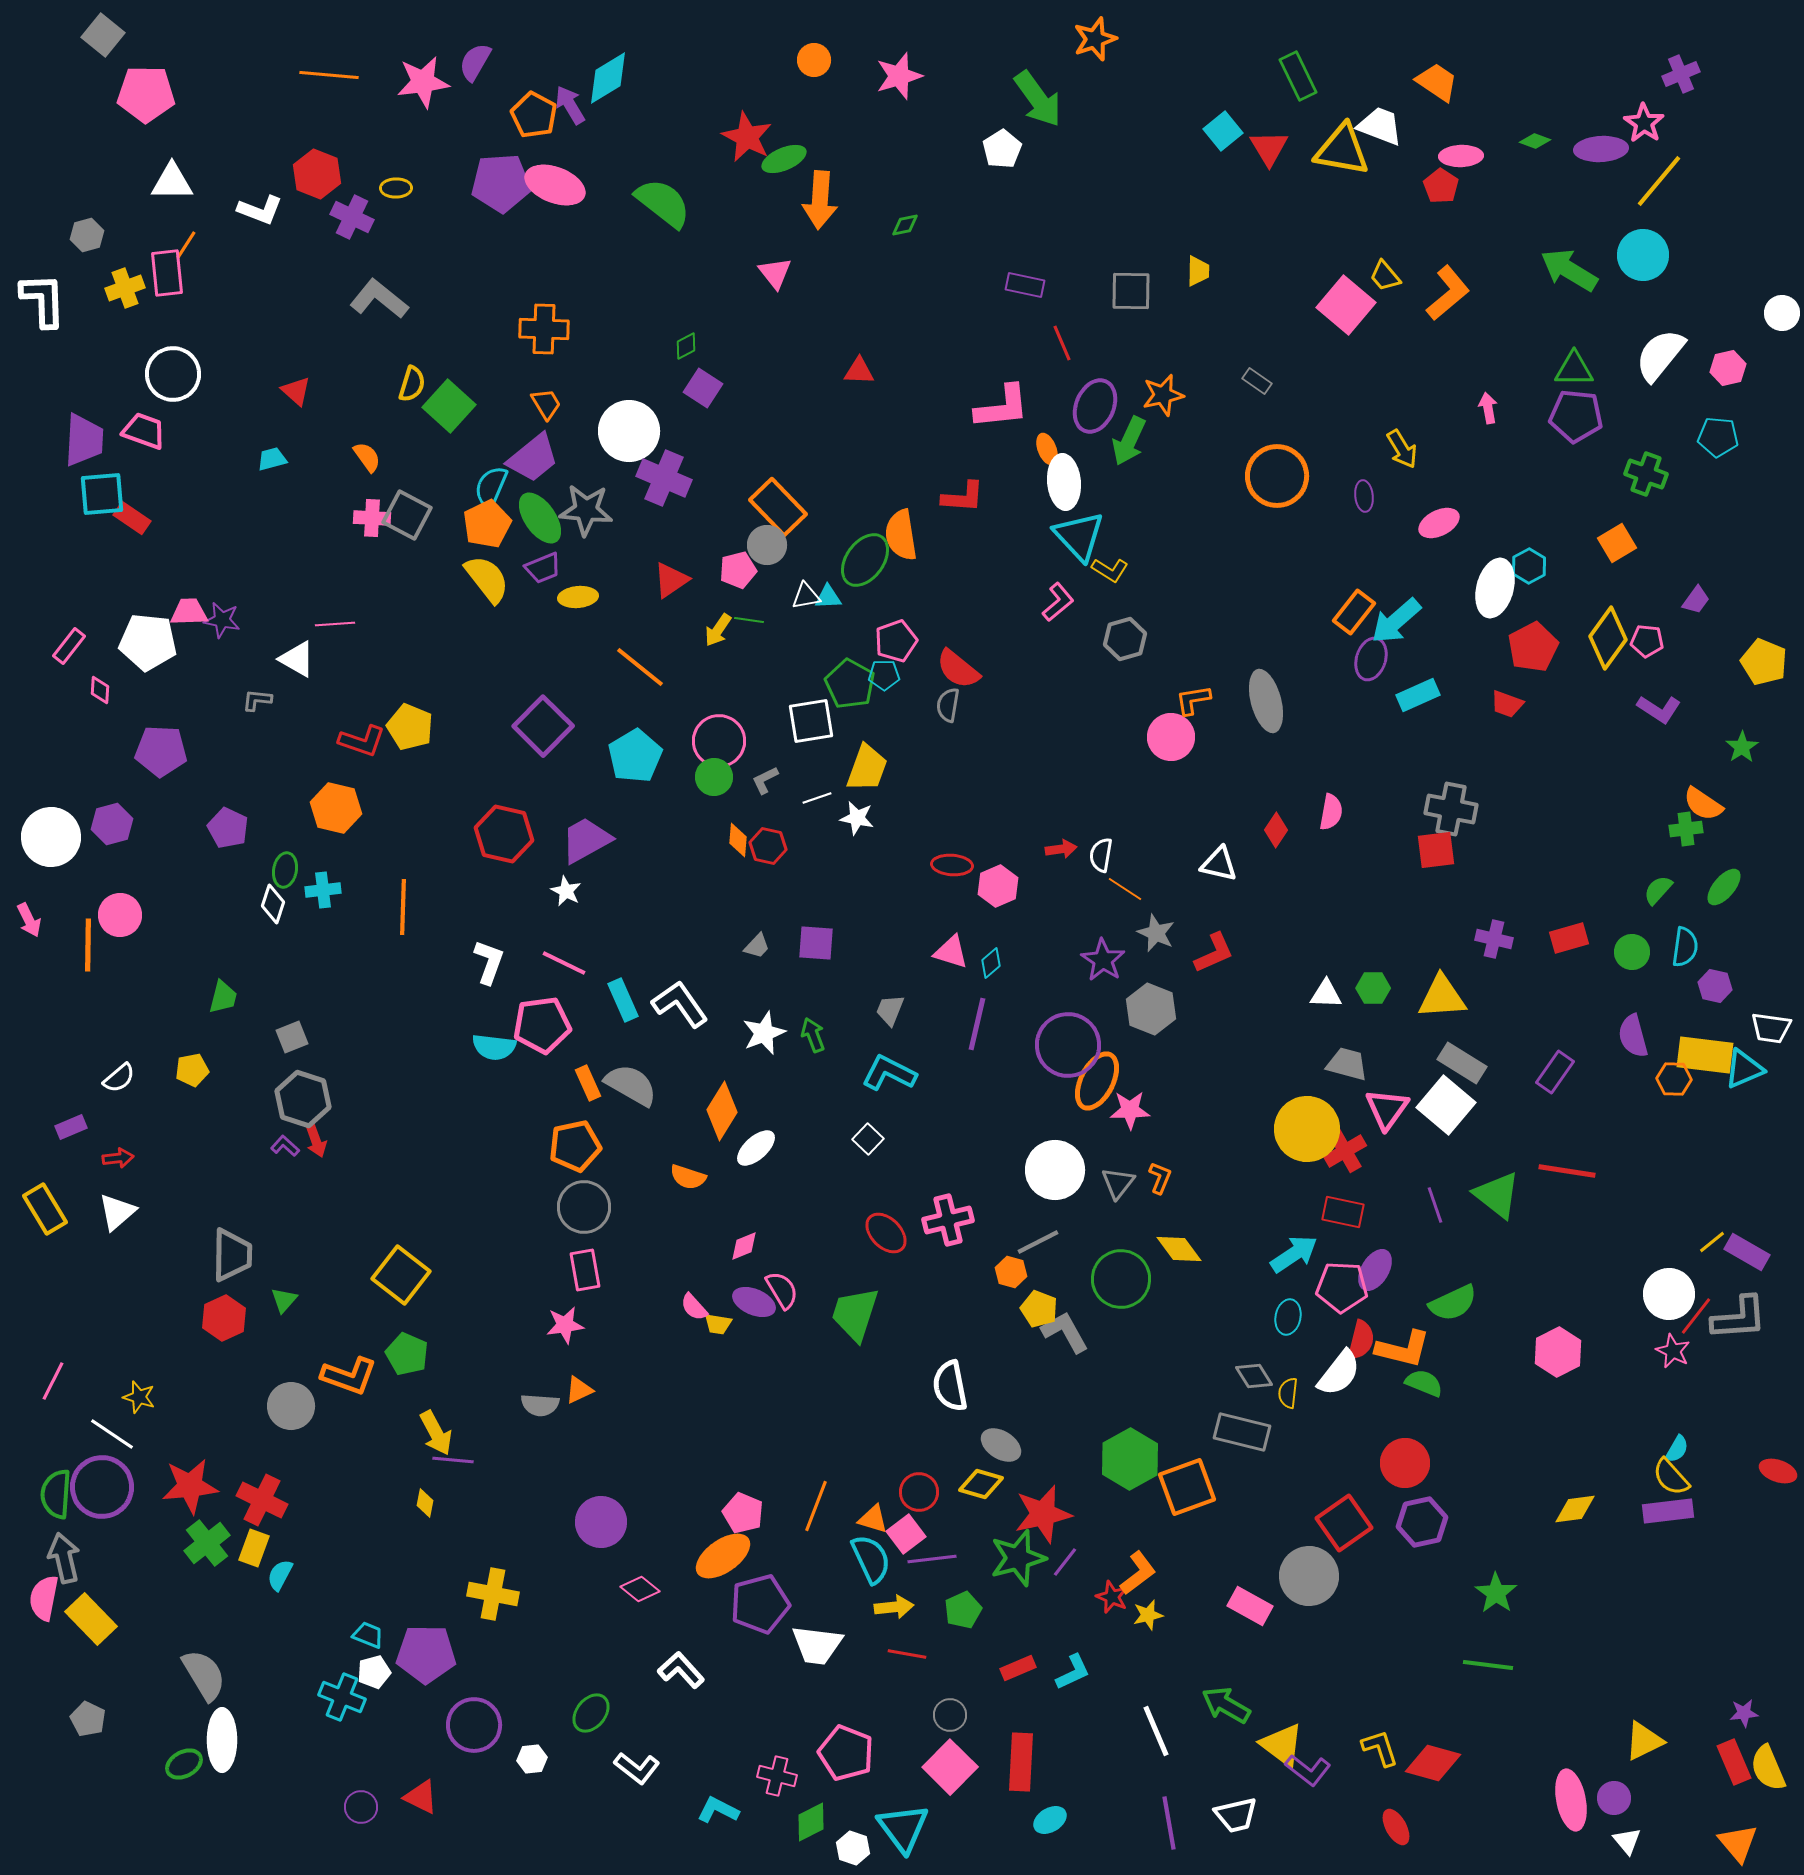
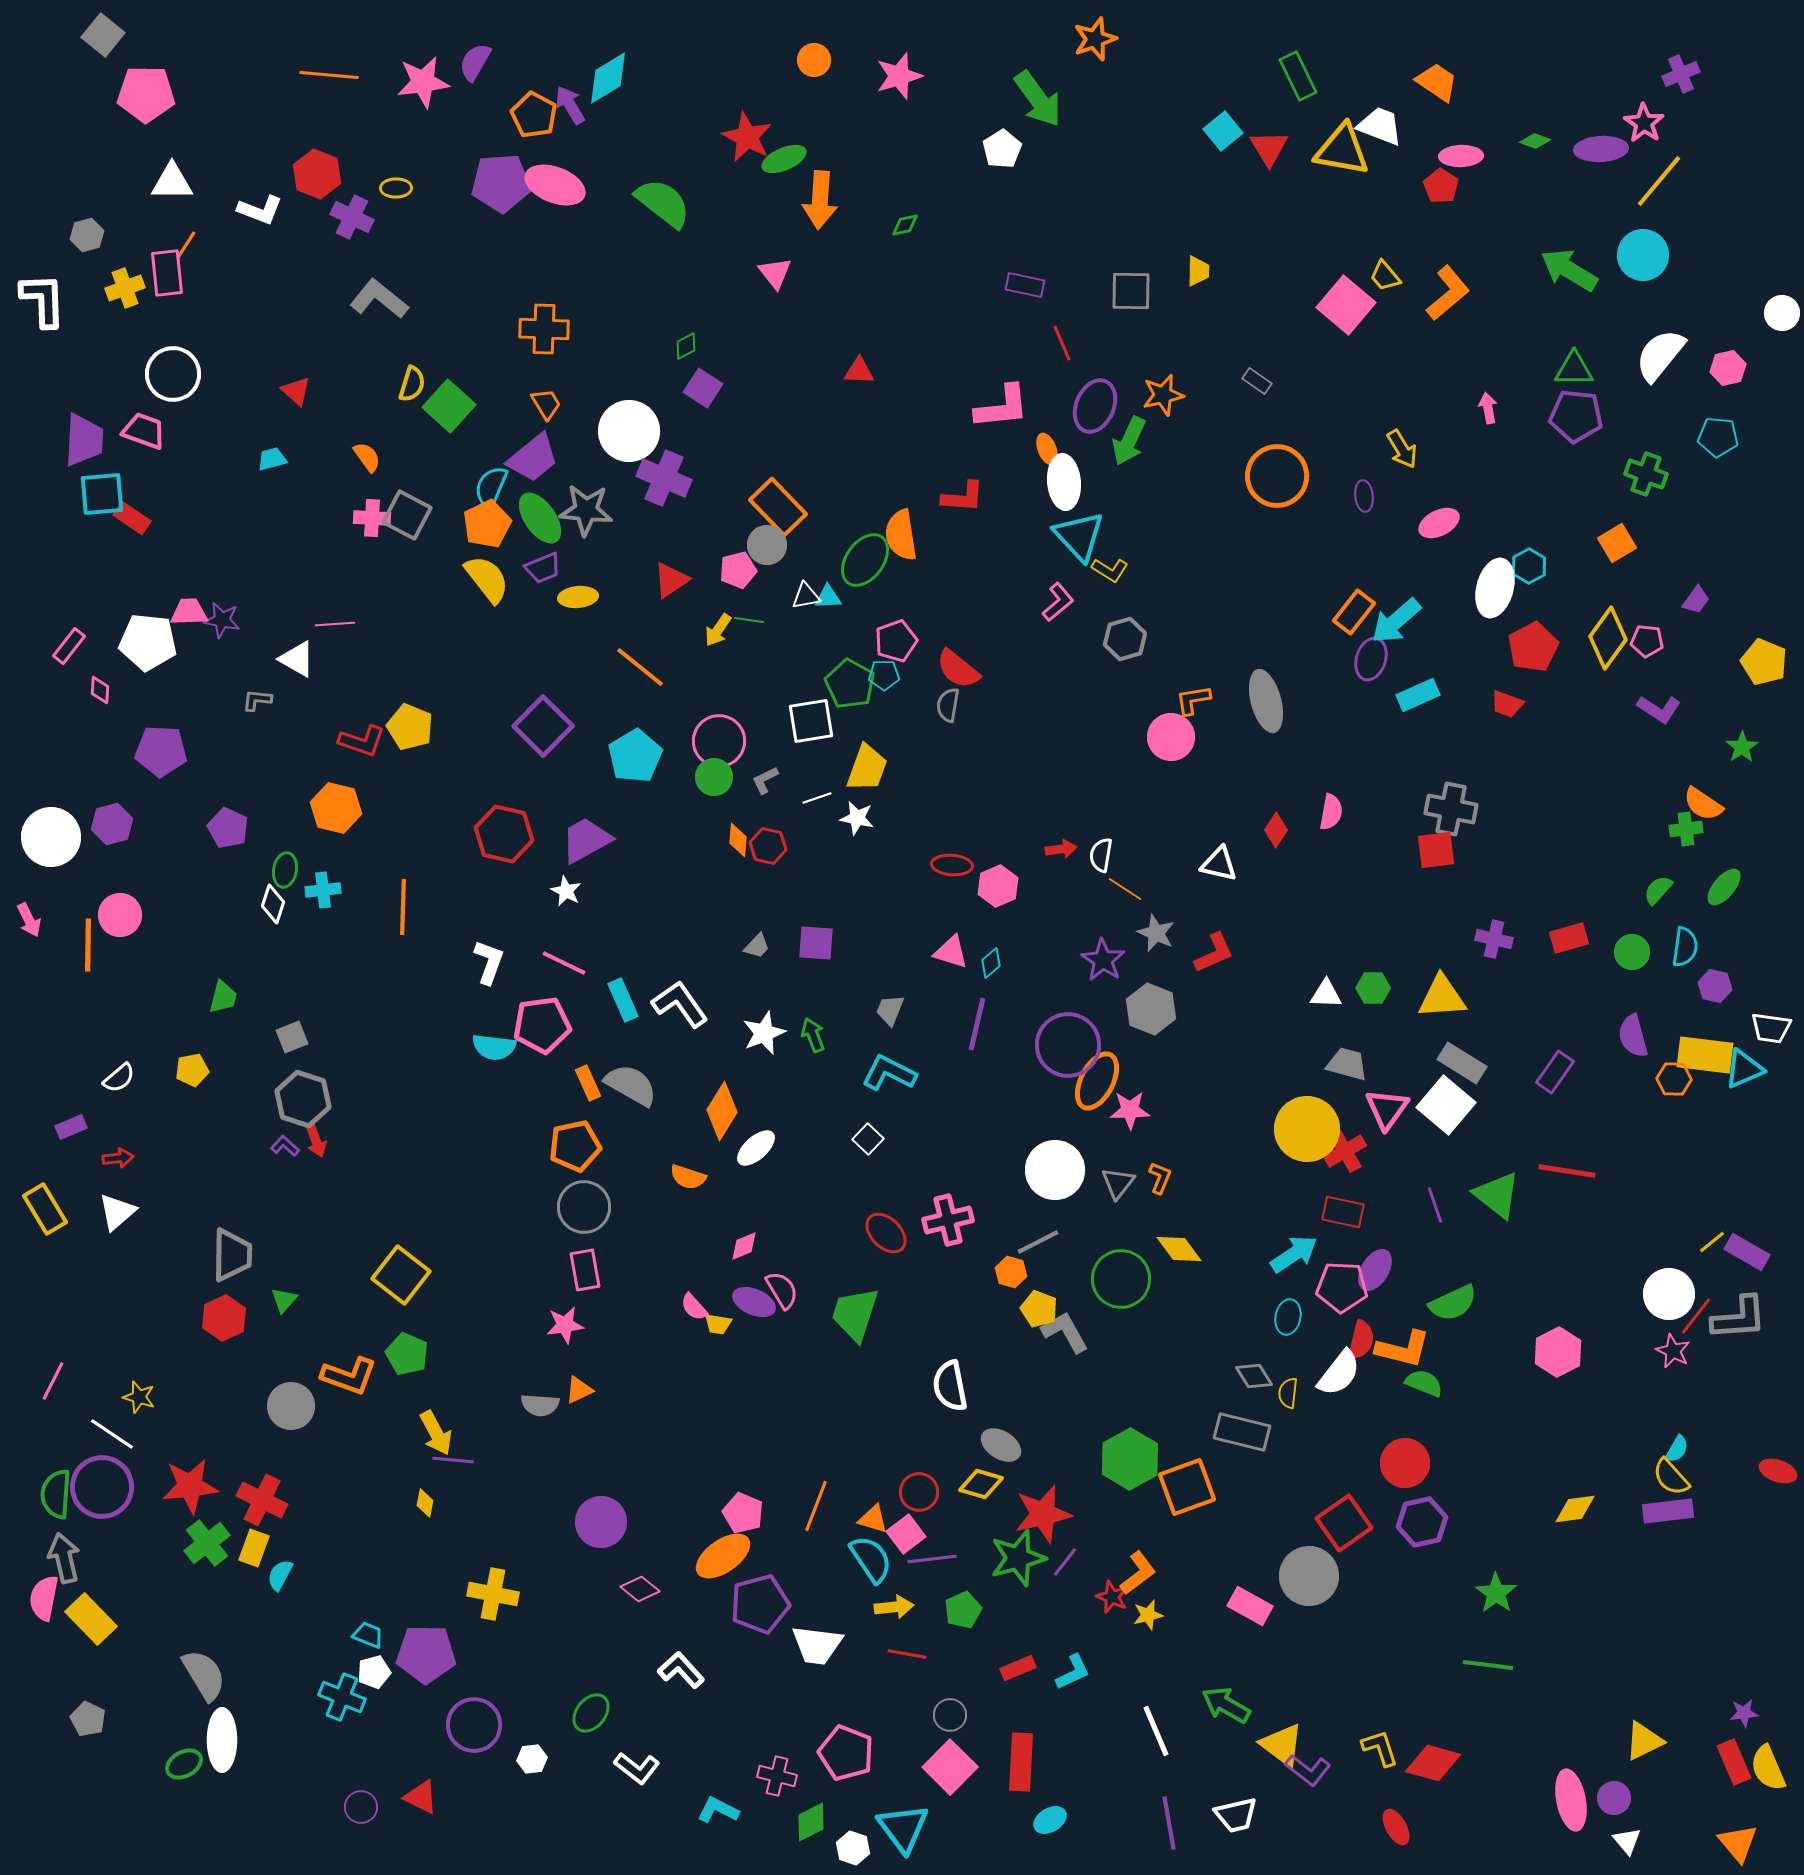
cyan semicircle at (871, 1559): rotated 9 degrees counterclockwise
